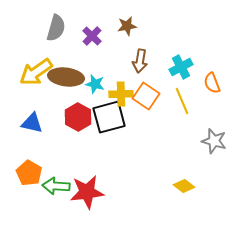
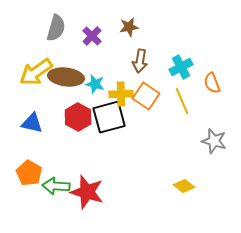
brown star: moved 2 px right, 1 px down
red star: rotated 24 degrees clockwise
